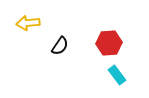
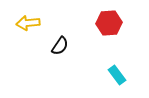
red hexagon: moved 20 px up
